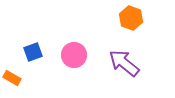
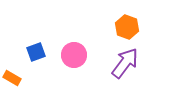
orange hexagon: moved 4 px left, 9 px down
blue square: moved 3 px right
purple arrow: moved 1 px right; rotated 88 degrees clockwise
